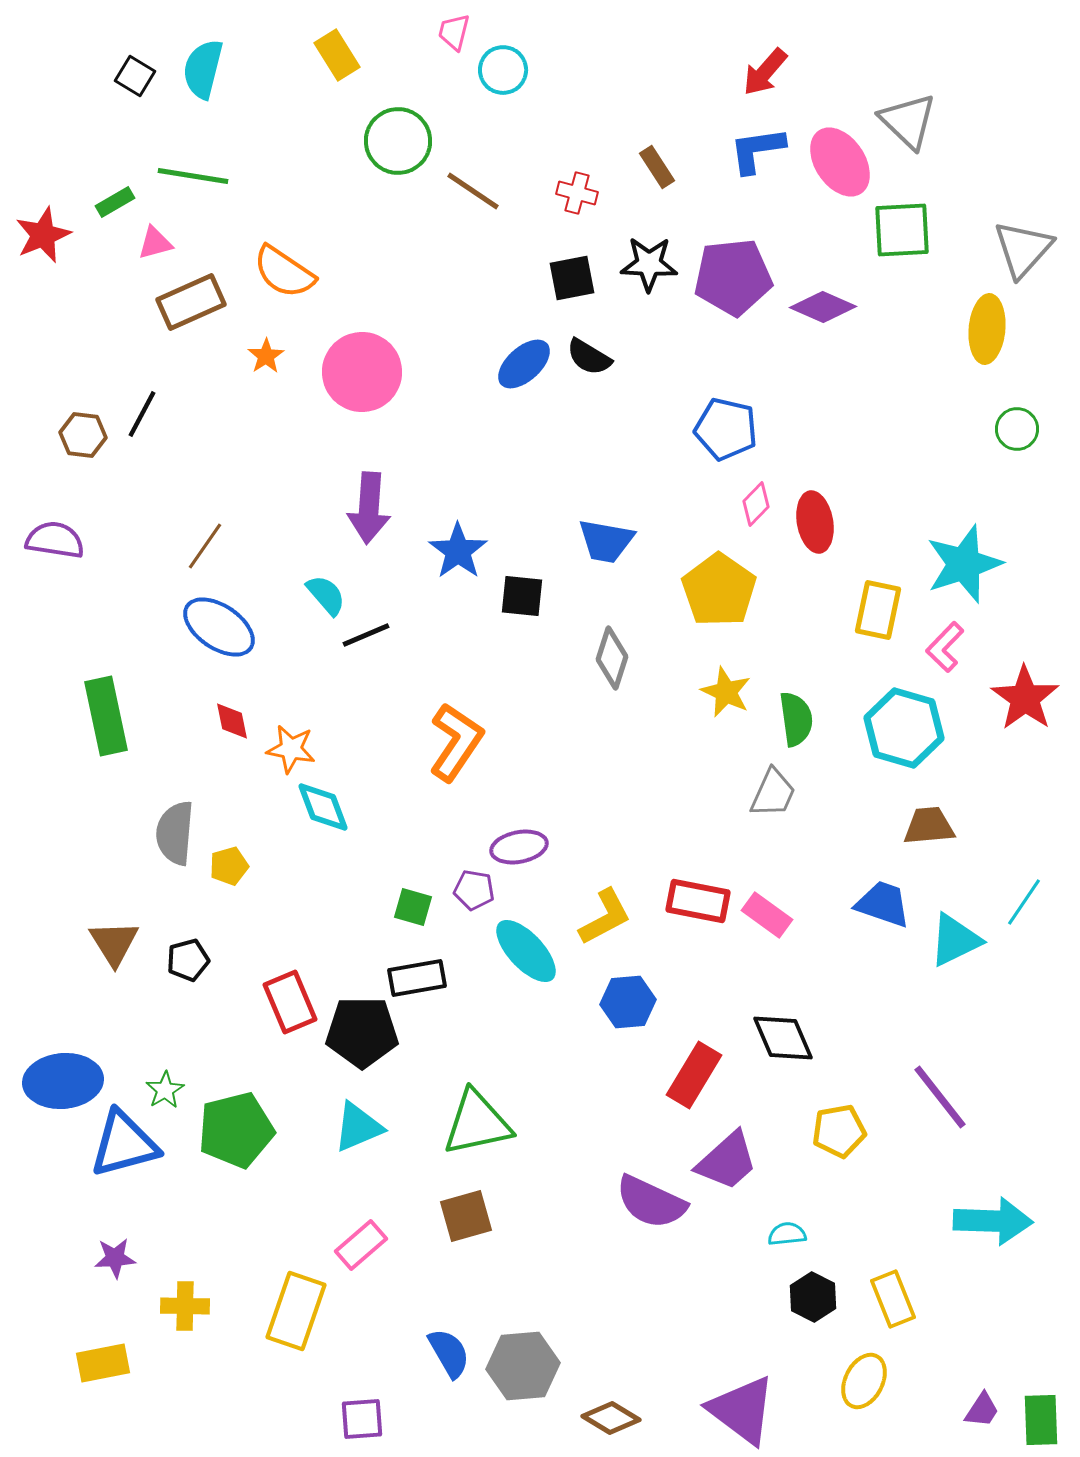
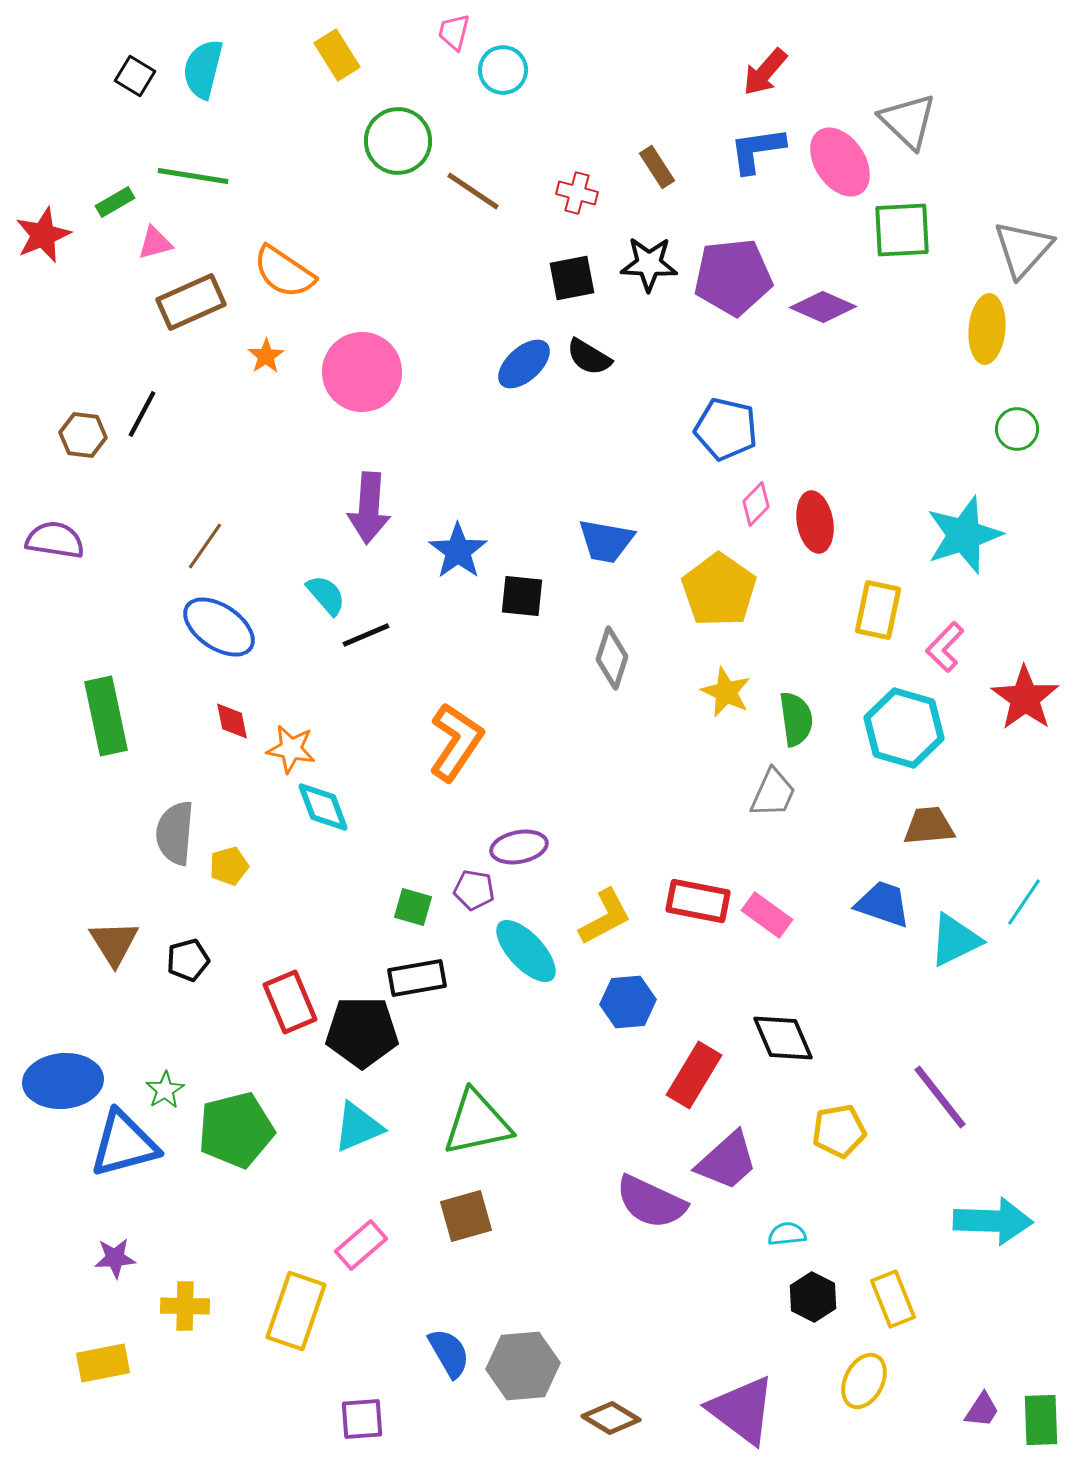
cyan star at (964, 564): moved 29 px up
